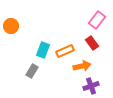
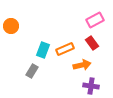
pink rectangle: moved 2 px left; rotated 24 degrees clockwise
orange rectangle: moved 2 px up
orange arrow: moved 1 px up
purple cross: rotated 28 degrees clockwise
